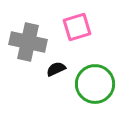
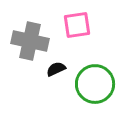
pink square: moved 2 px up; rotated 8 degrees clockwise
gray cross: moved 2 px right, 1 px up
